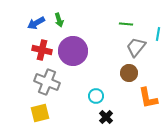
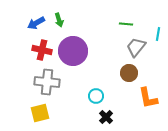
gray cross: rotated 15 degrees counterclockwise
